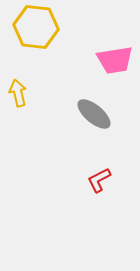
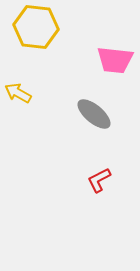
pink trapezoid: rotated 15 degrees clockwise
yellow arrow: rotated 48 degrees counterclockwise
